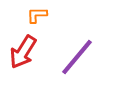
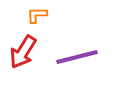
purple line: rotated 36 degrees clockwise
